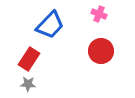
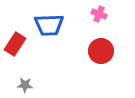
blue trapezoid: moved 1 px left; rotated 44 degrees clockwise
red rectangle: moved 14 px left, 15 px up
gray star: moved 3 px left, 1 px down
